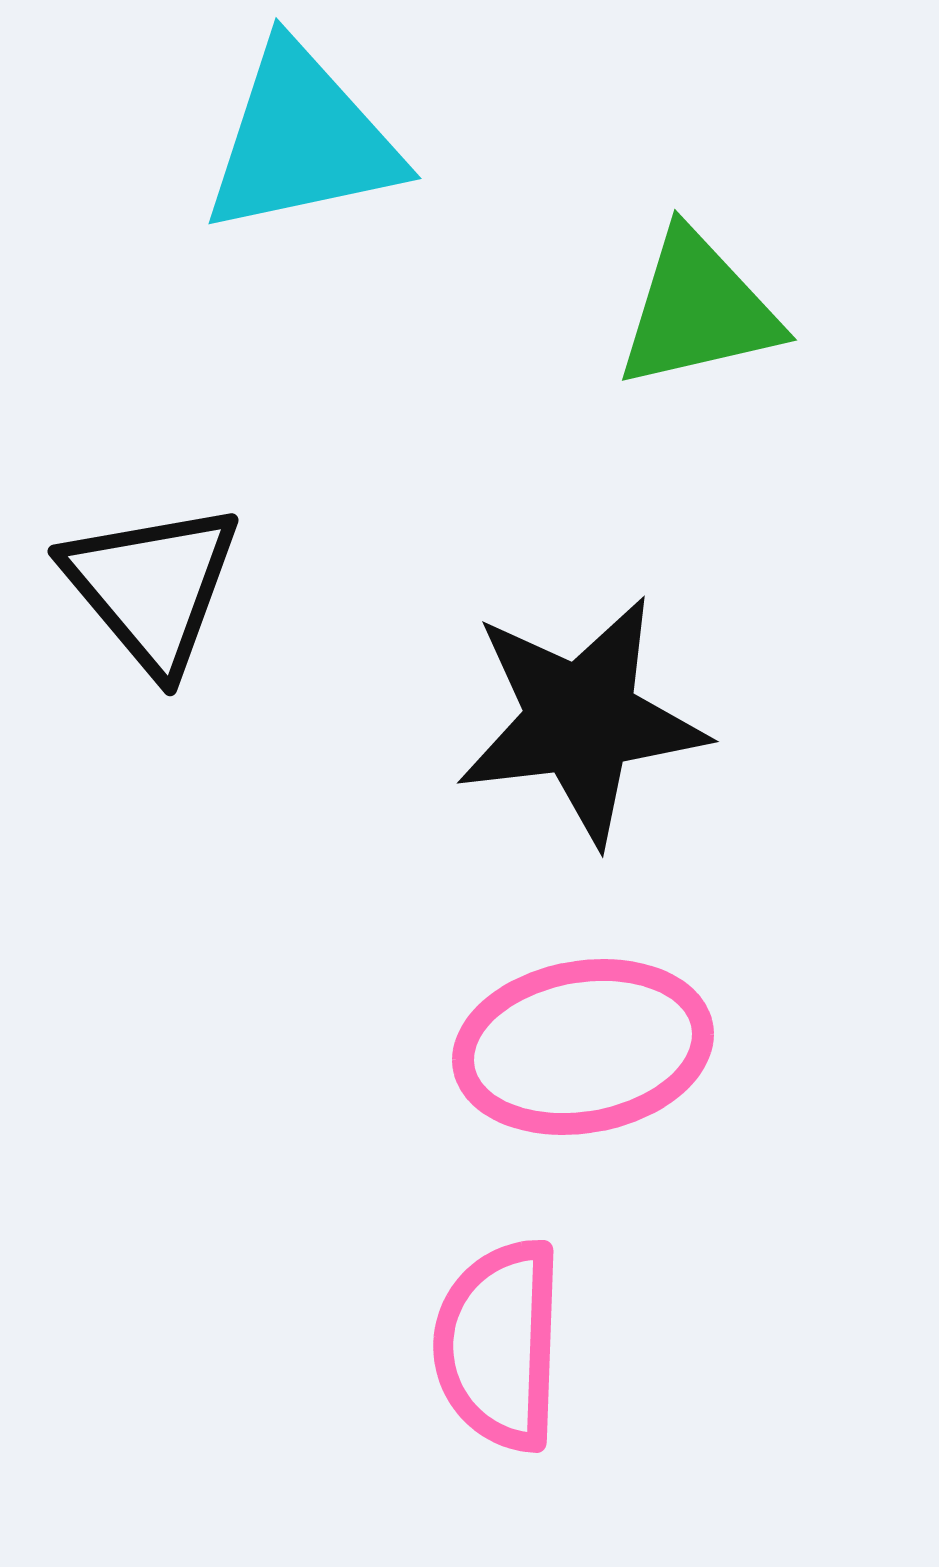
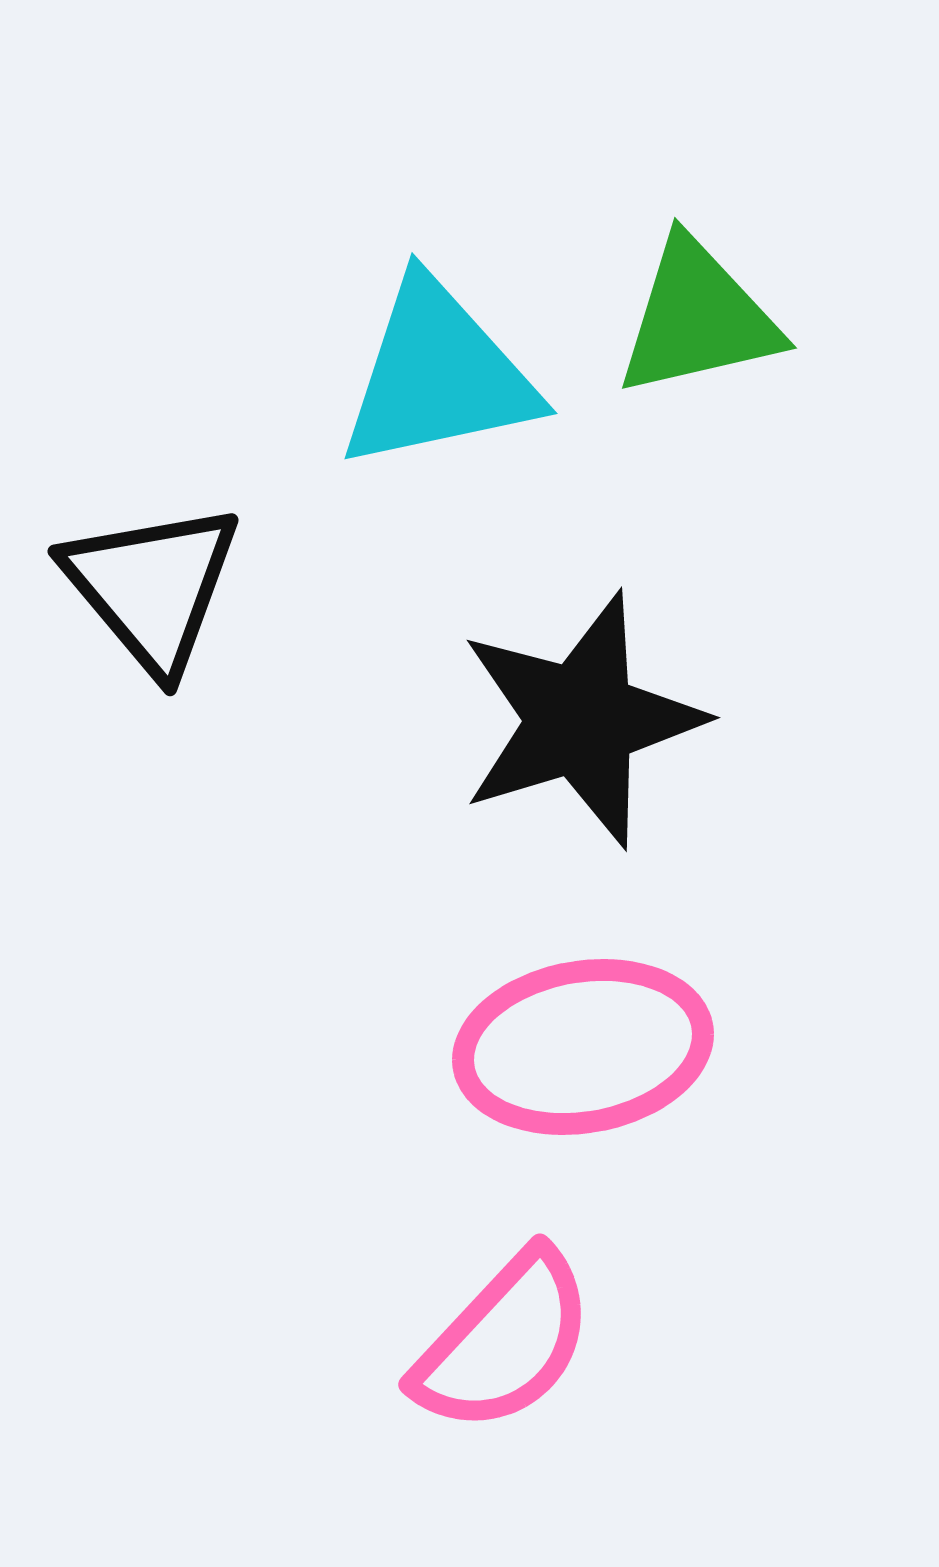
cyan triangle: moved 136 px right, 235 px down
green triangle: moved 8 px down
black star: rotated 10 degrees counterclockwise
pink semicircle: moved 5 px right, 3 px up; rotated 139 degrees counterclockwise
